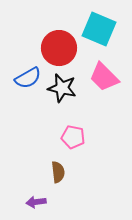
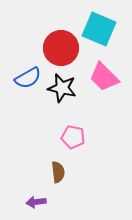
red circle: moved 2 px right
